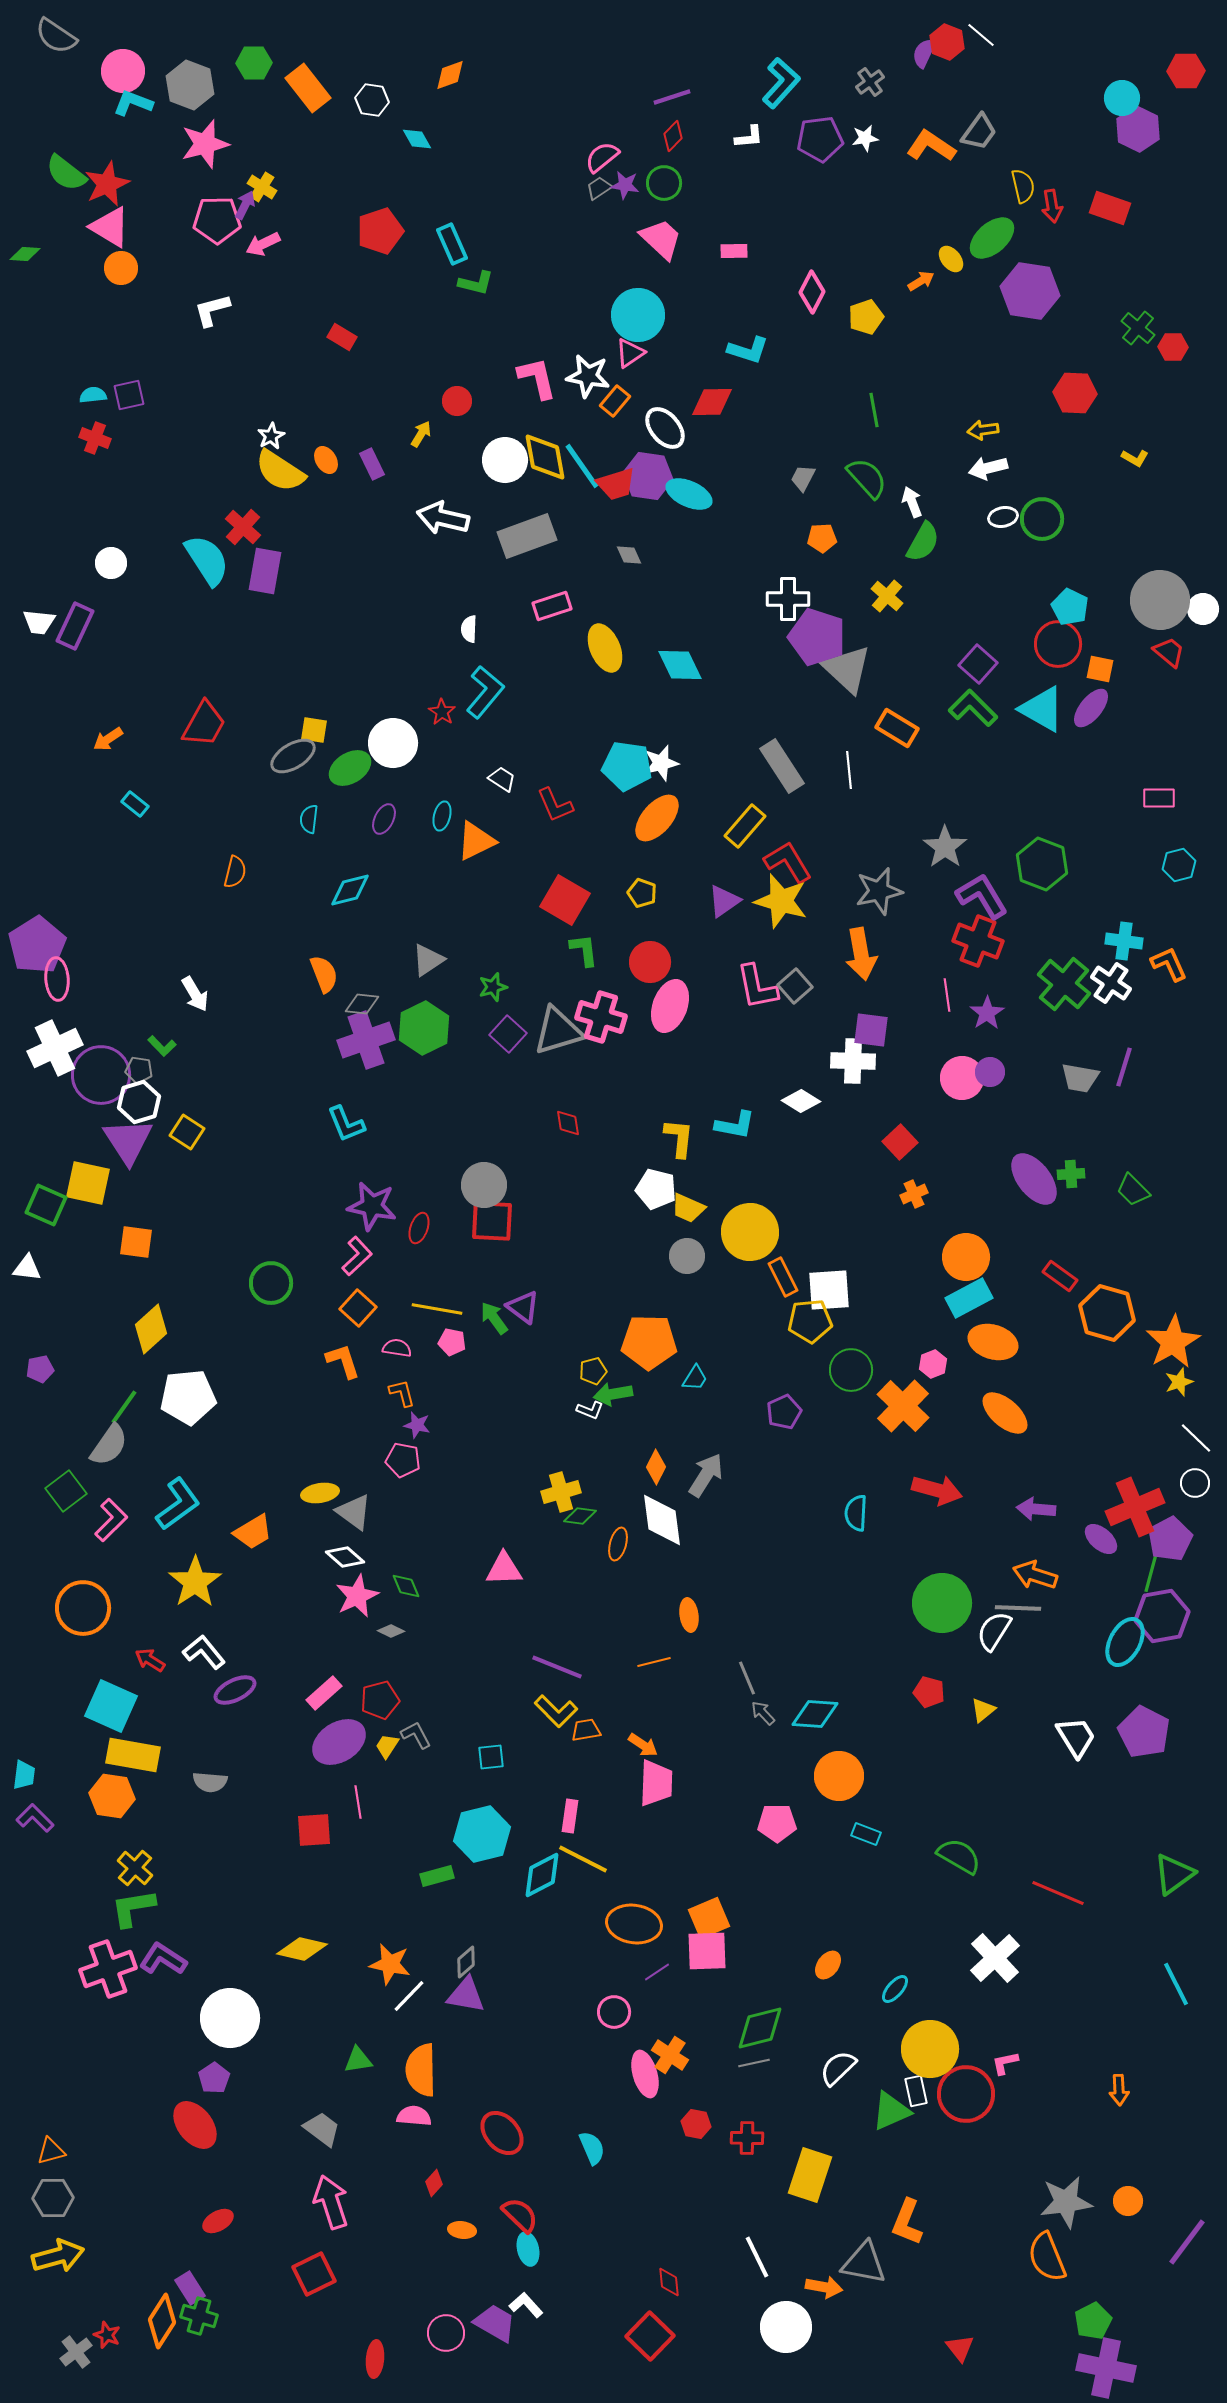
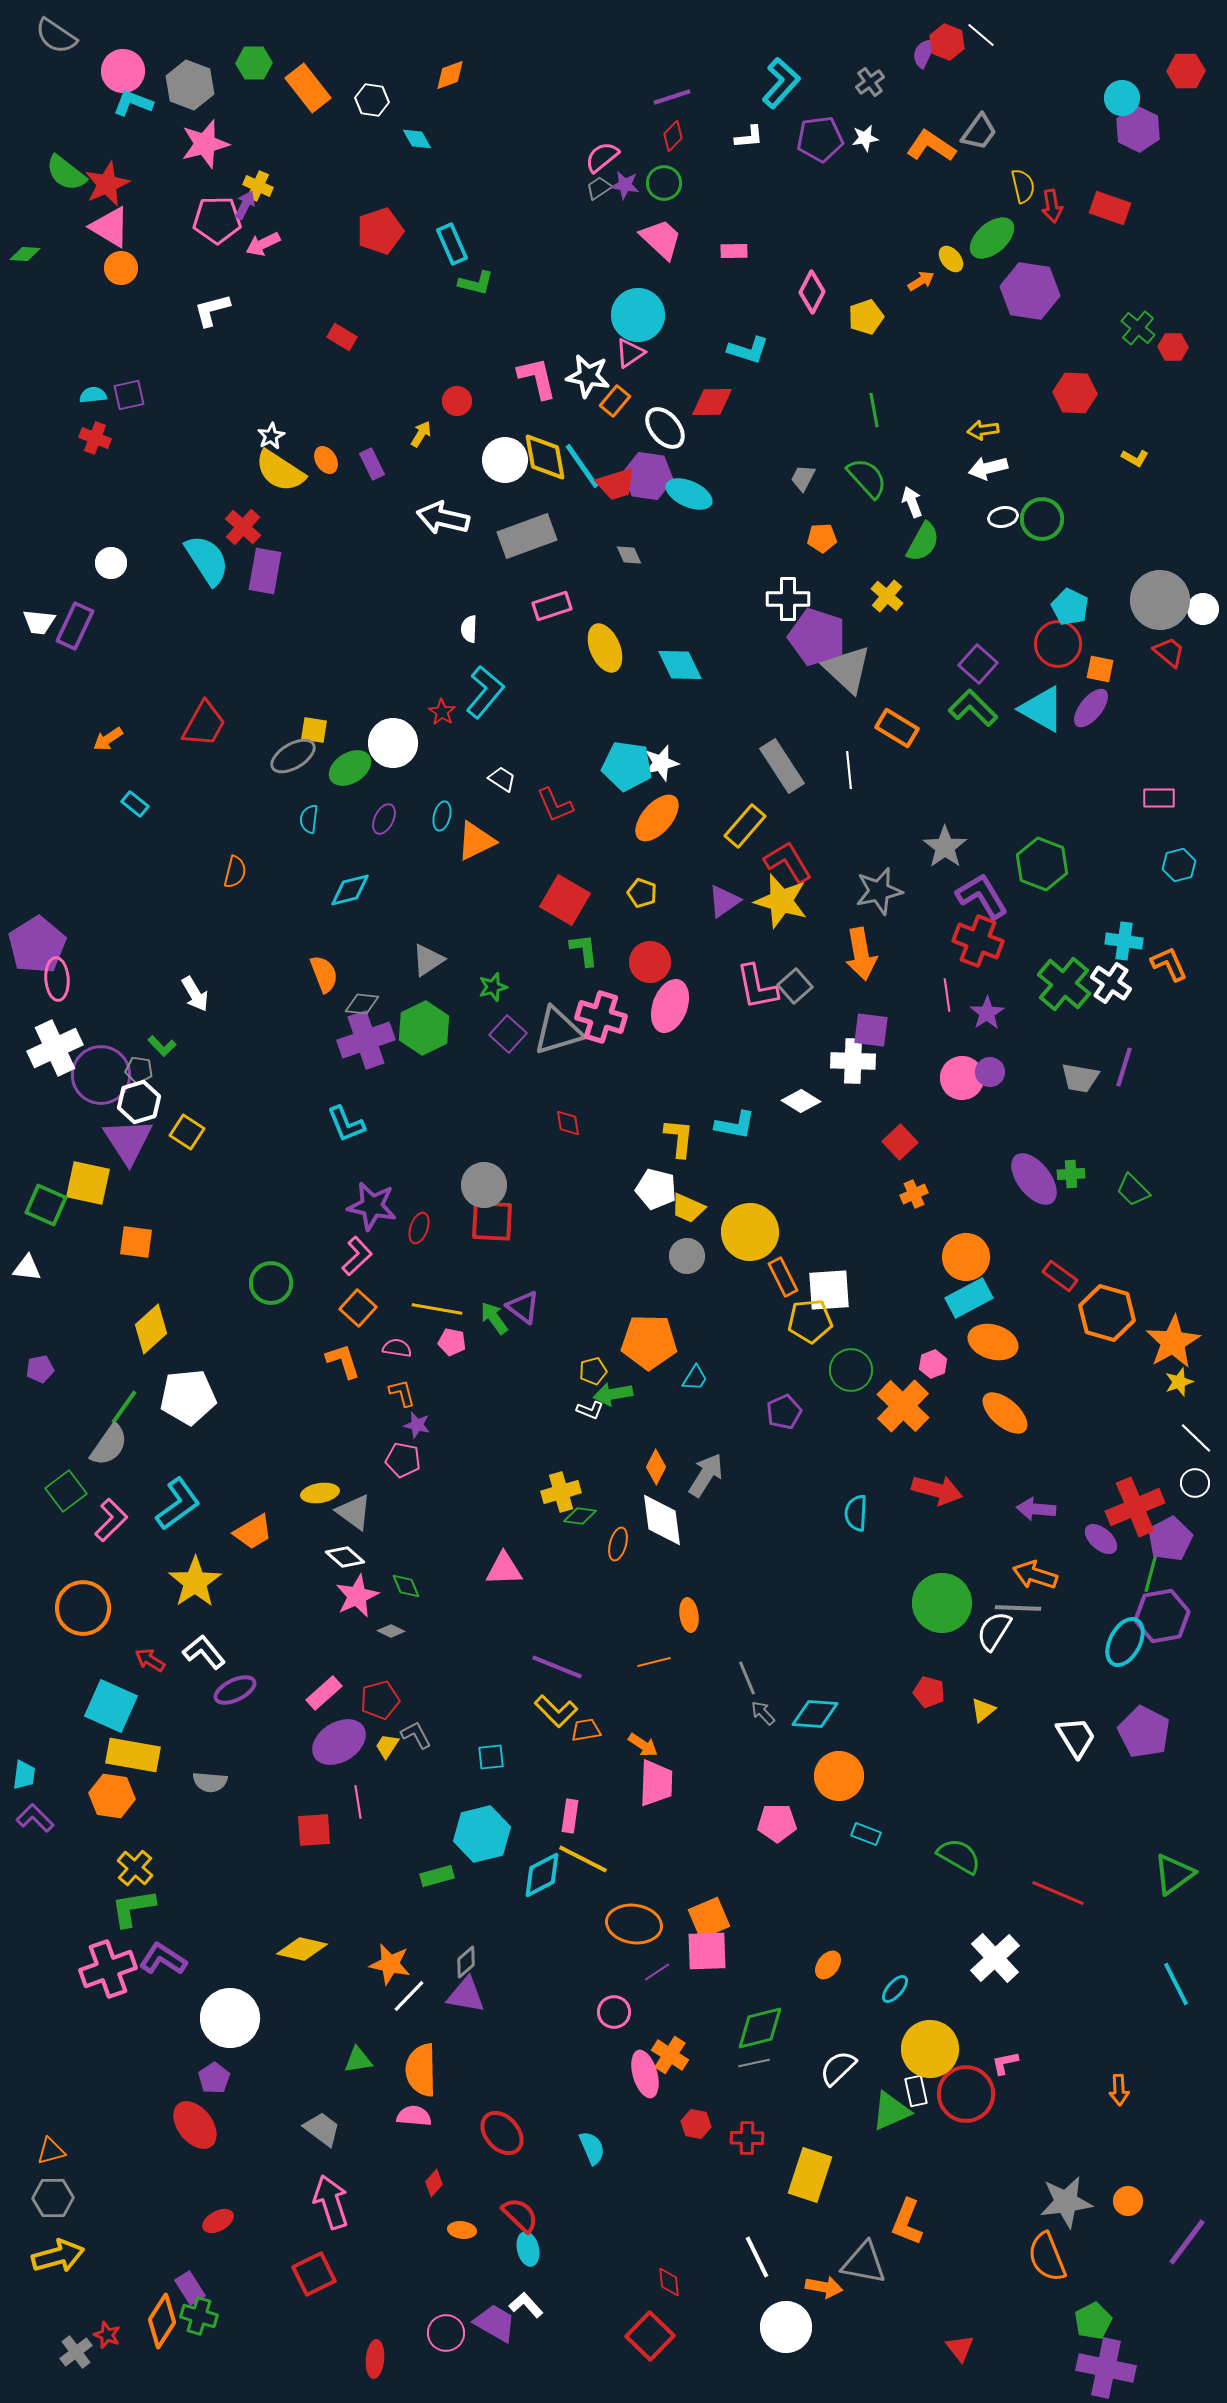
yellow cross at (262, 187): moved 4 px left, 1 px up; rotated 8 degrees counterclockwise
